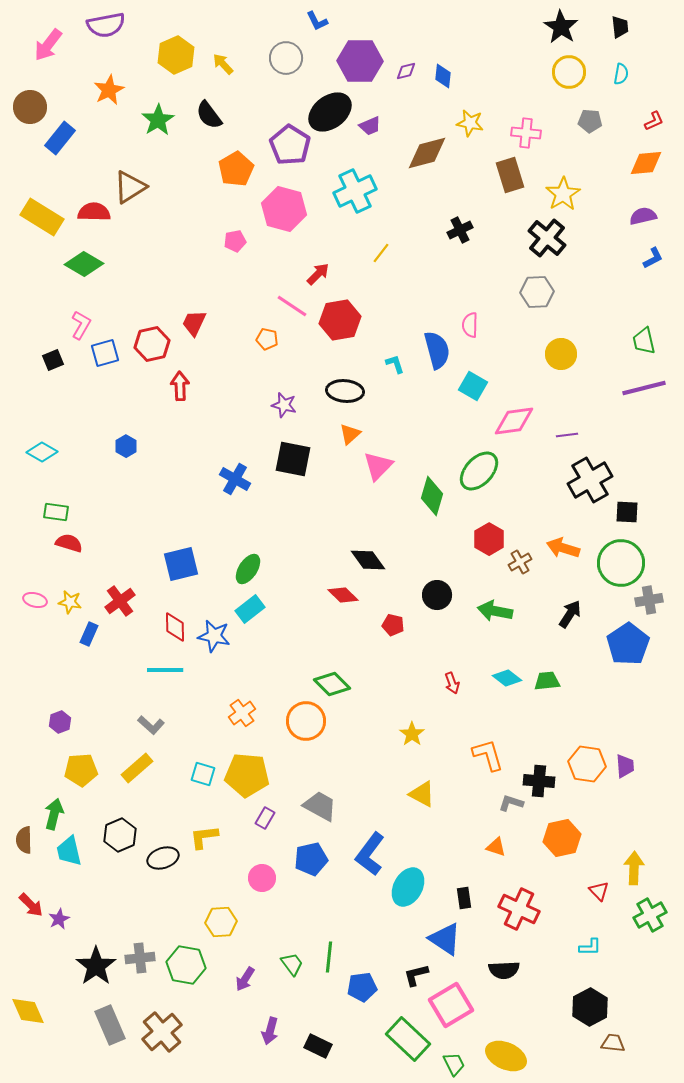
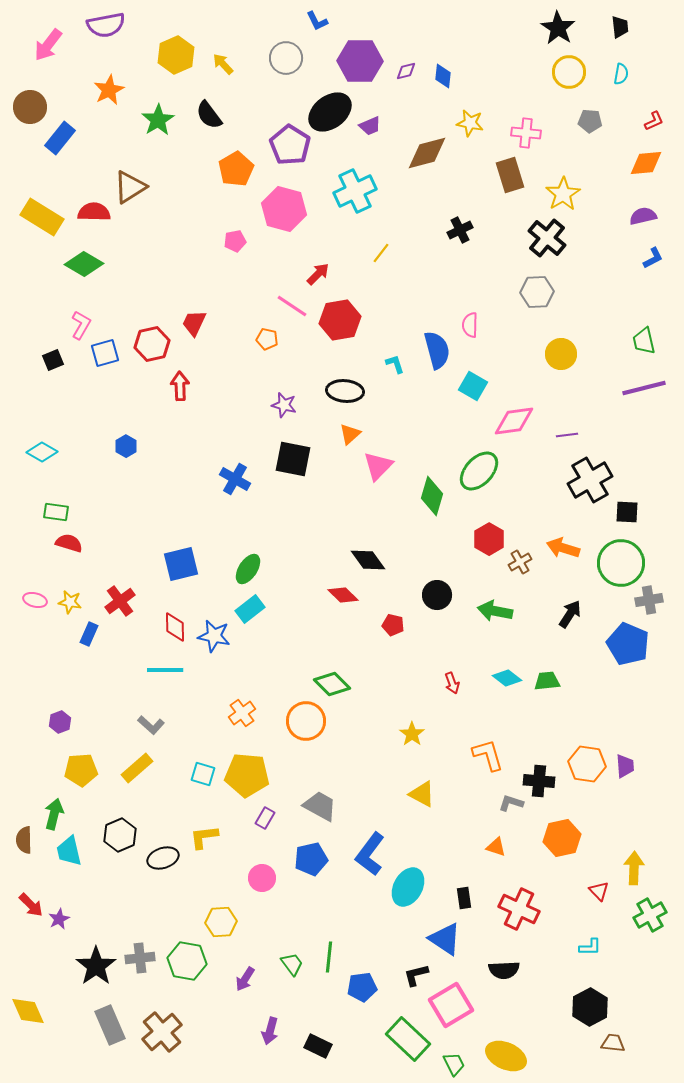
black star at (561, 27): moved 3 px left, 1 px down
blue pentagon at (628, 644): rotated 15 degrees counterclockwise
green hexagon at (186, 965): moved 1 px right, 4 px up
